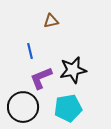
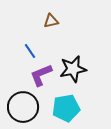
blue line: rotated 21 degrees counterclockwise
black star: moved 1 px up
purple L-shape: moved 3 px up
cyan pentagon: moved 2 px left
